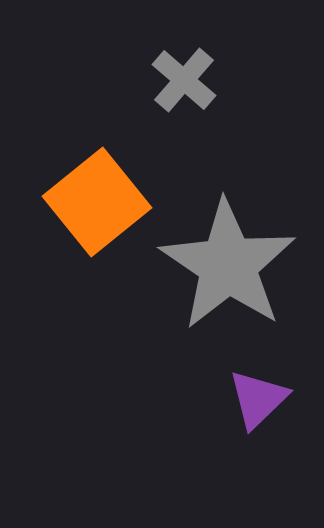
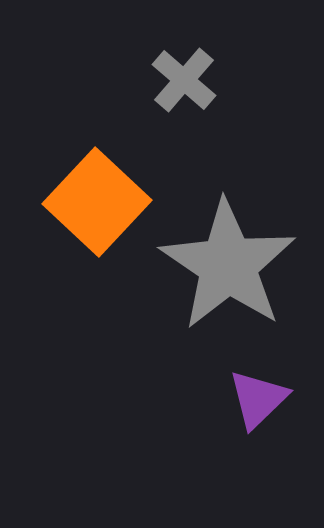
orange square: rotated 8 degrees counterclockwise
